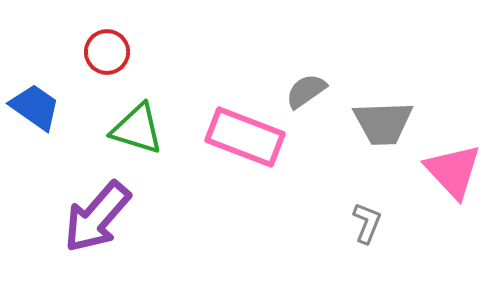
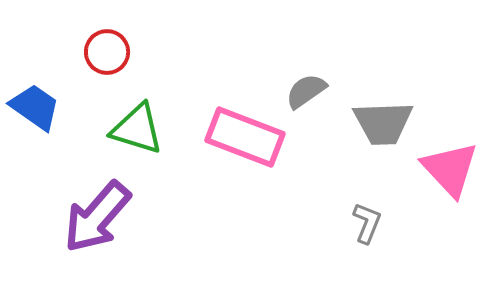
pink triangle: moved 3 px left, 2 px up
